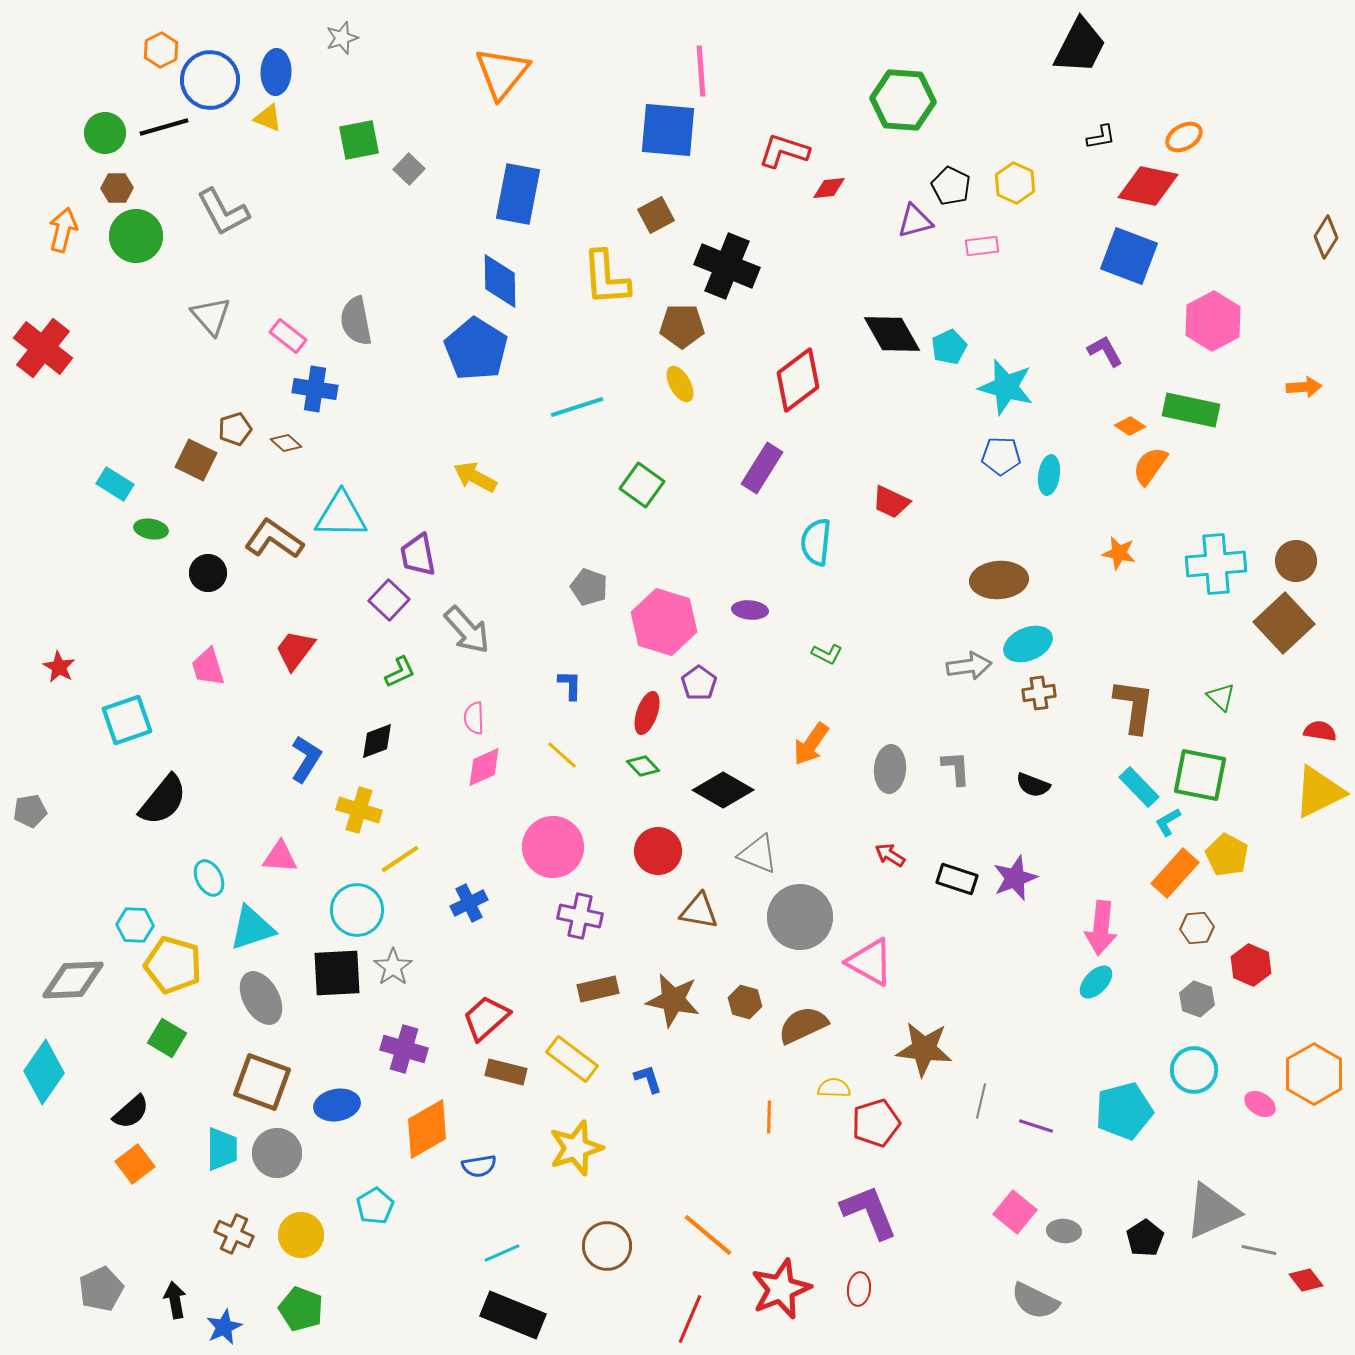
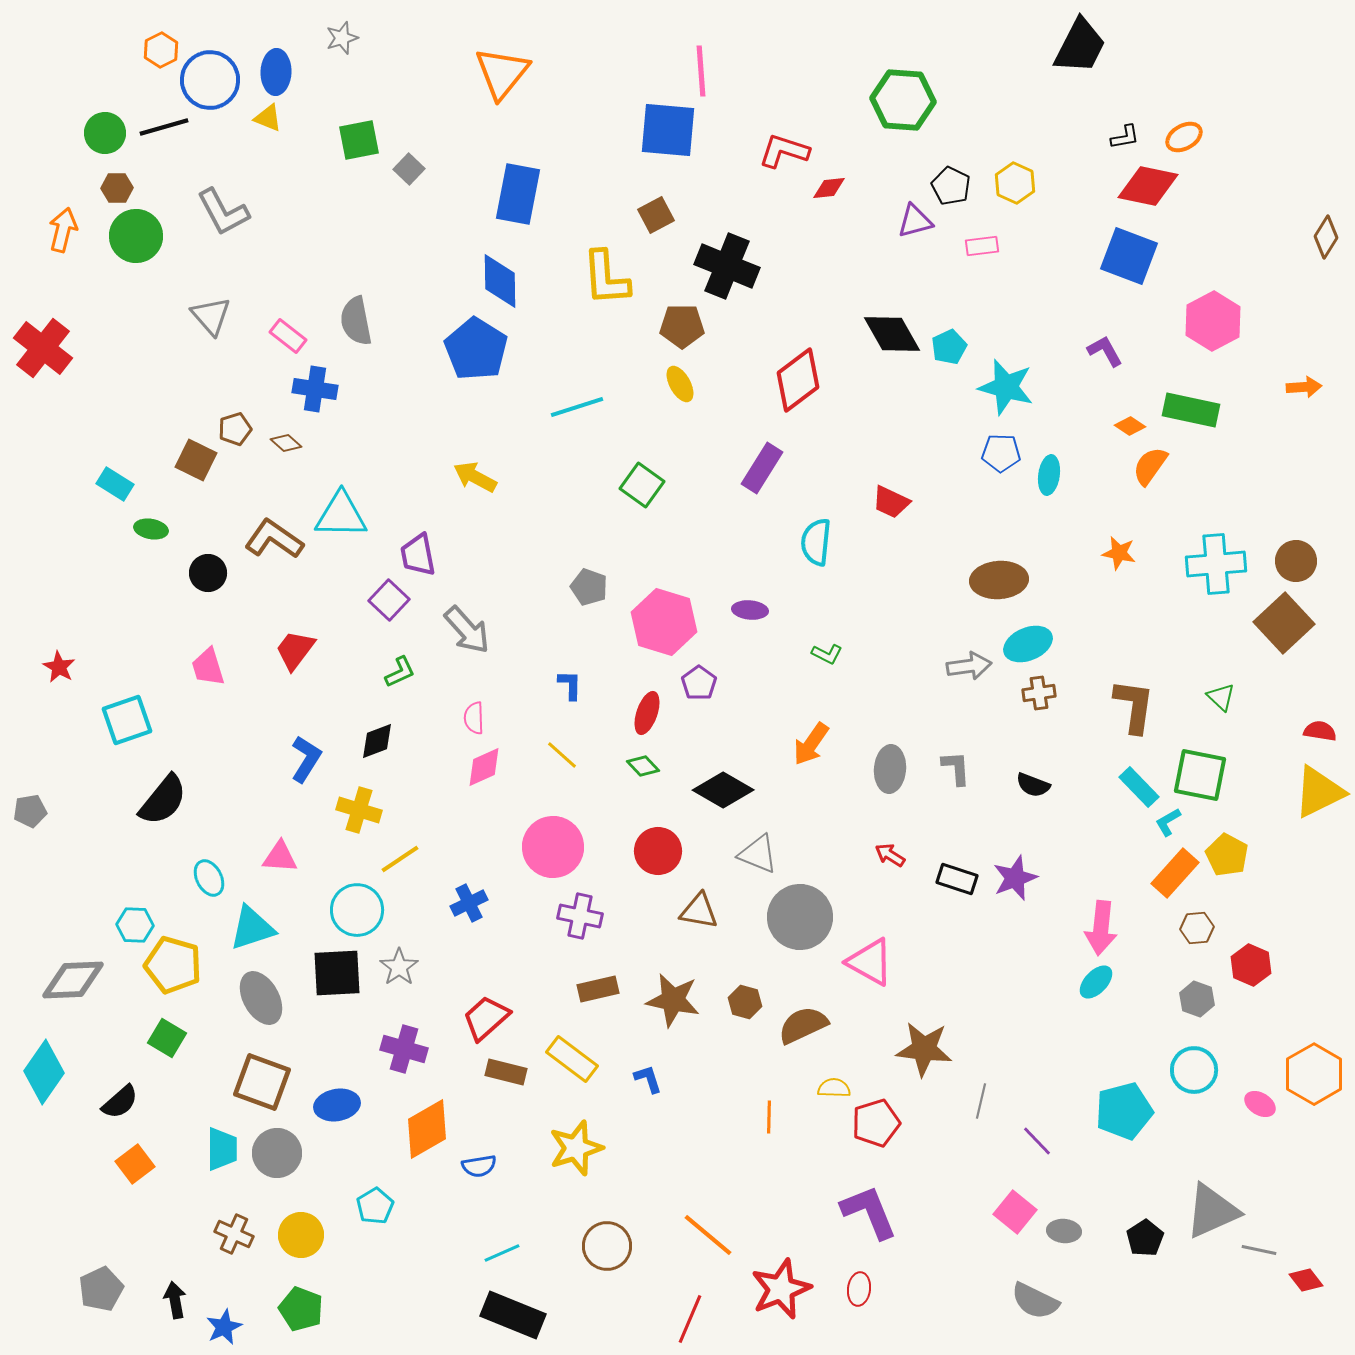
black L-shape at (1101, 137): moved 24 px right
blue pentagon at (1001, 456): moved 3 px up
gray star at (393, 967): moved 6 px right
black semicircle at (131, 1112): moved 11 px left, 10 px up
purple line at (1036, 1126): moved 1 px right, 15 px down; rotated 28 degrees clockwise
